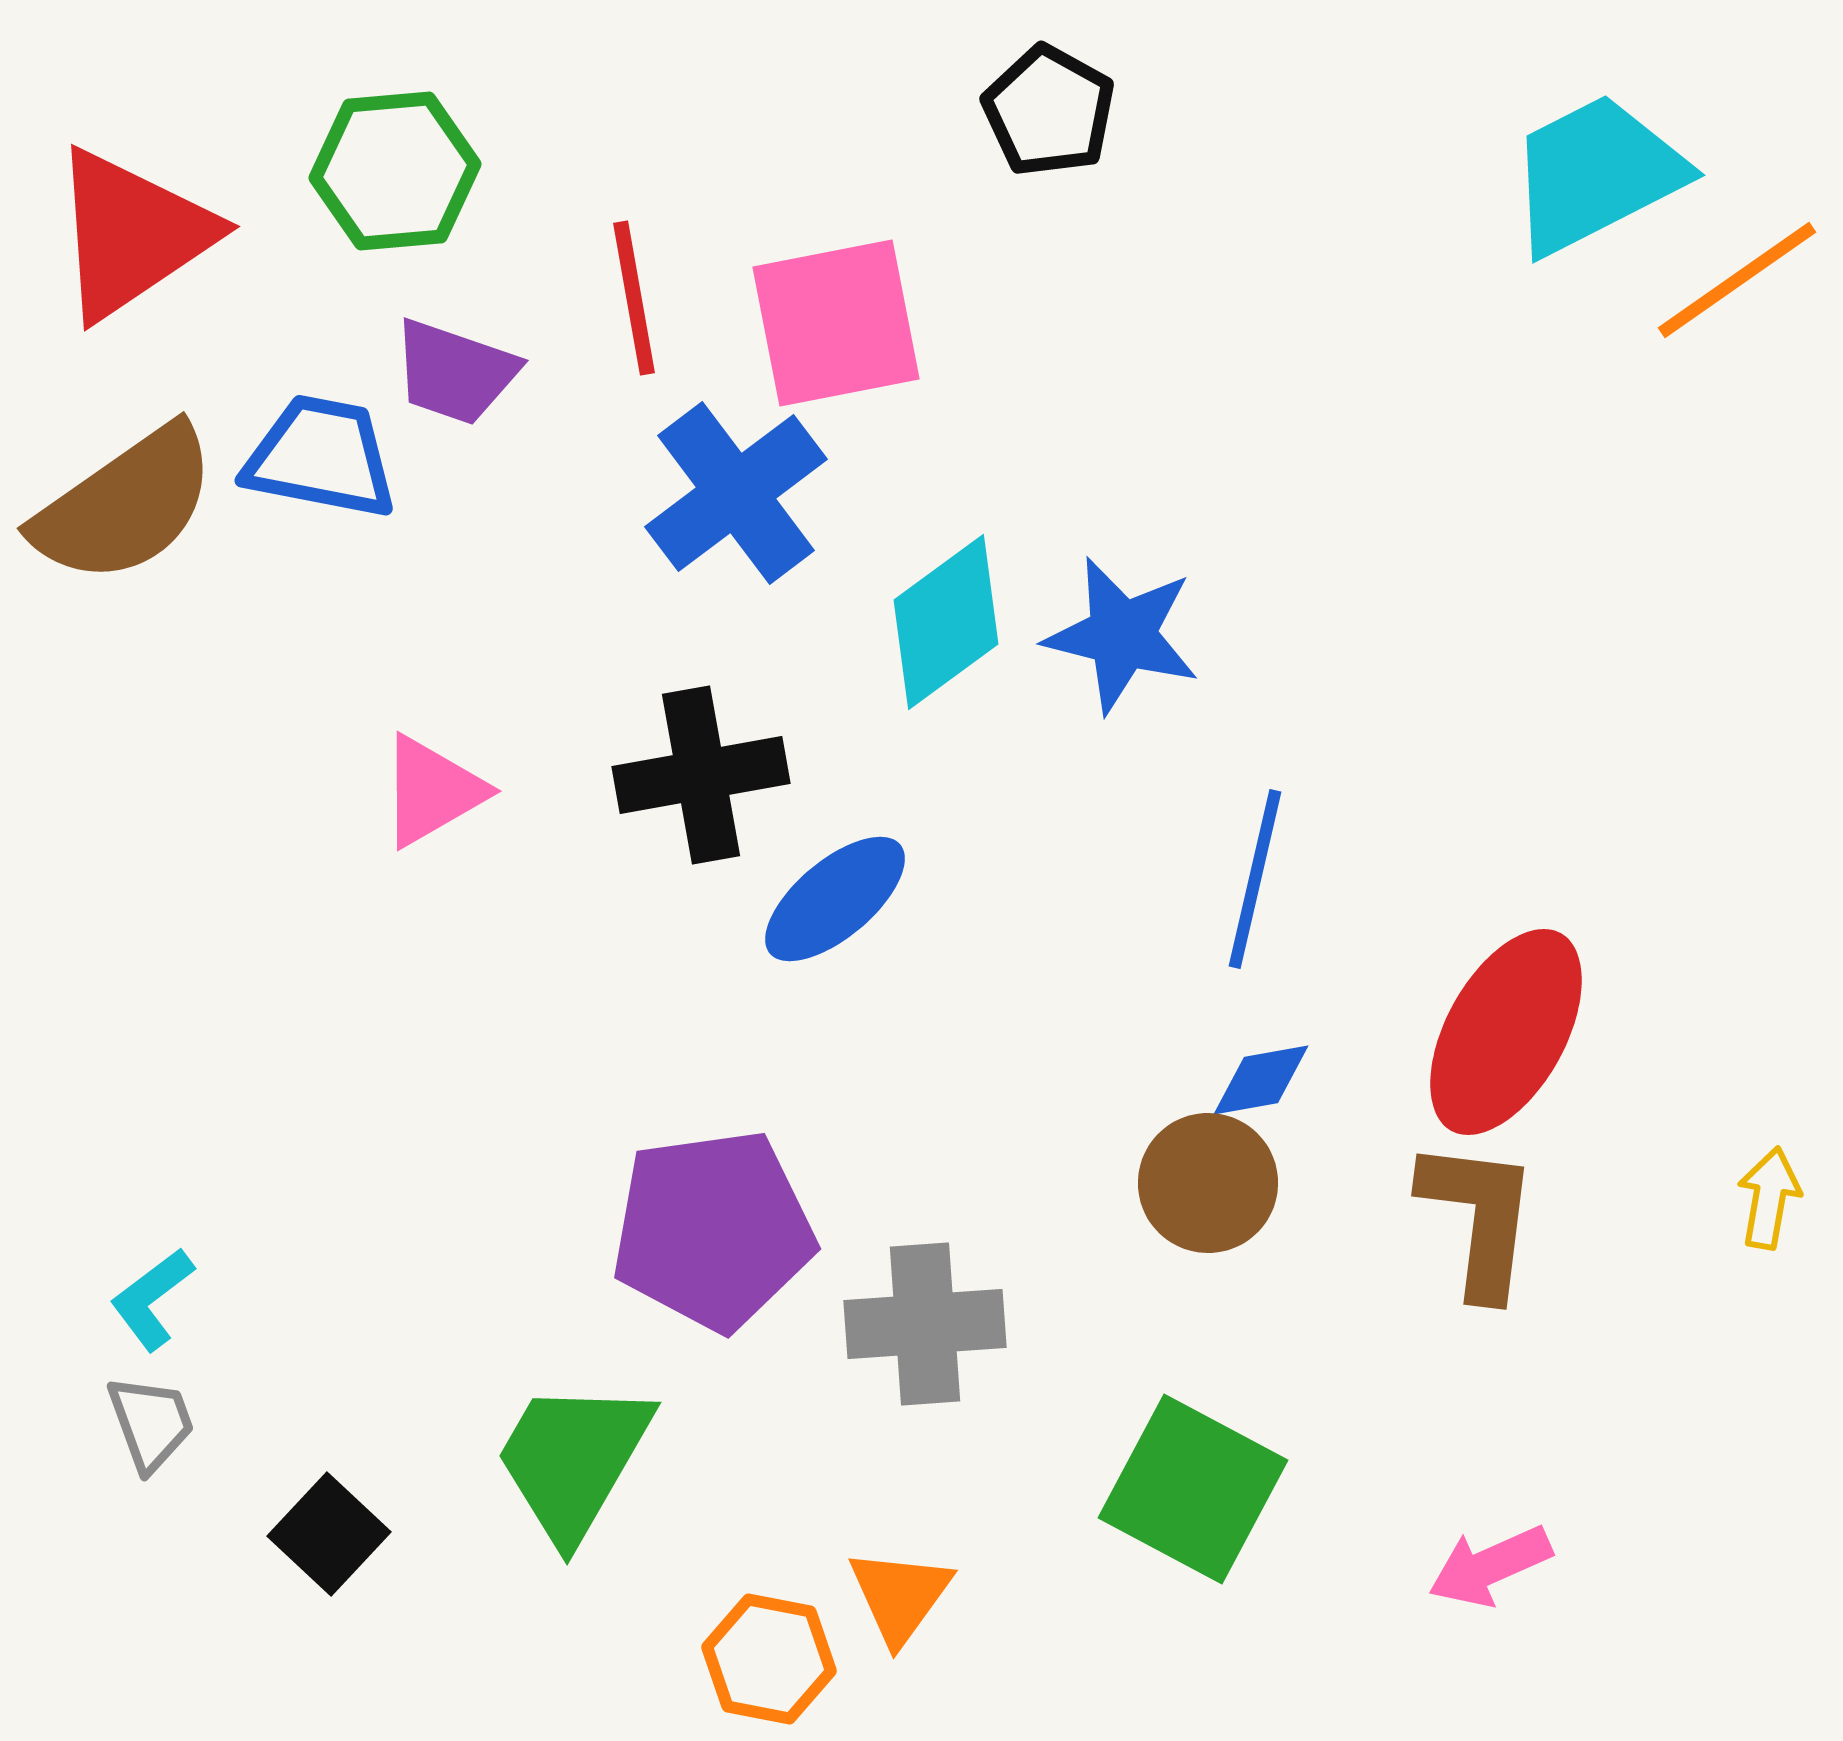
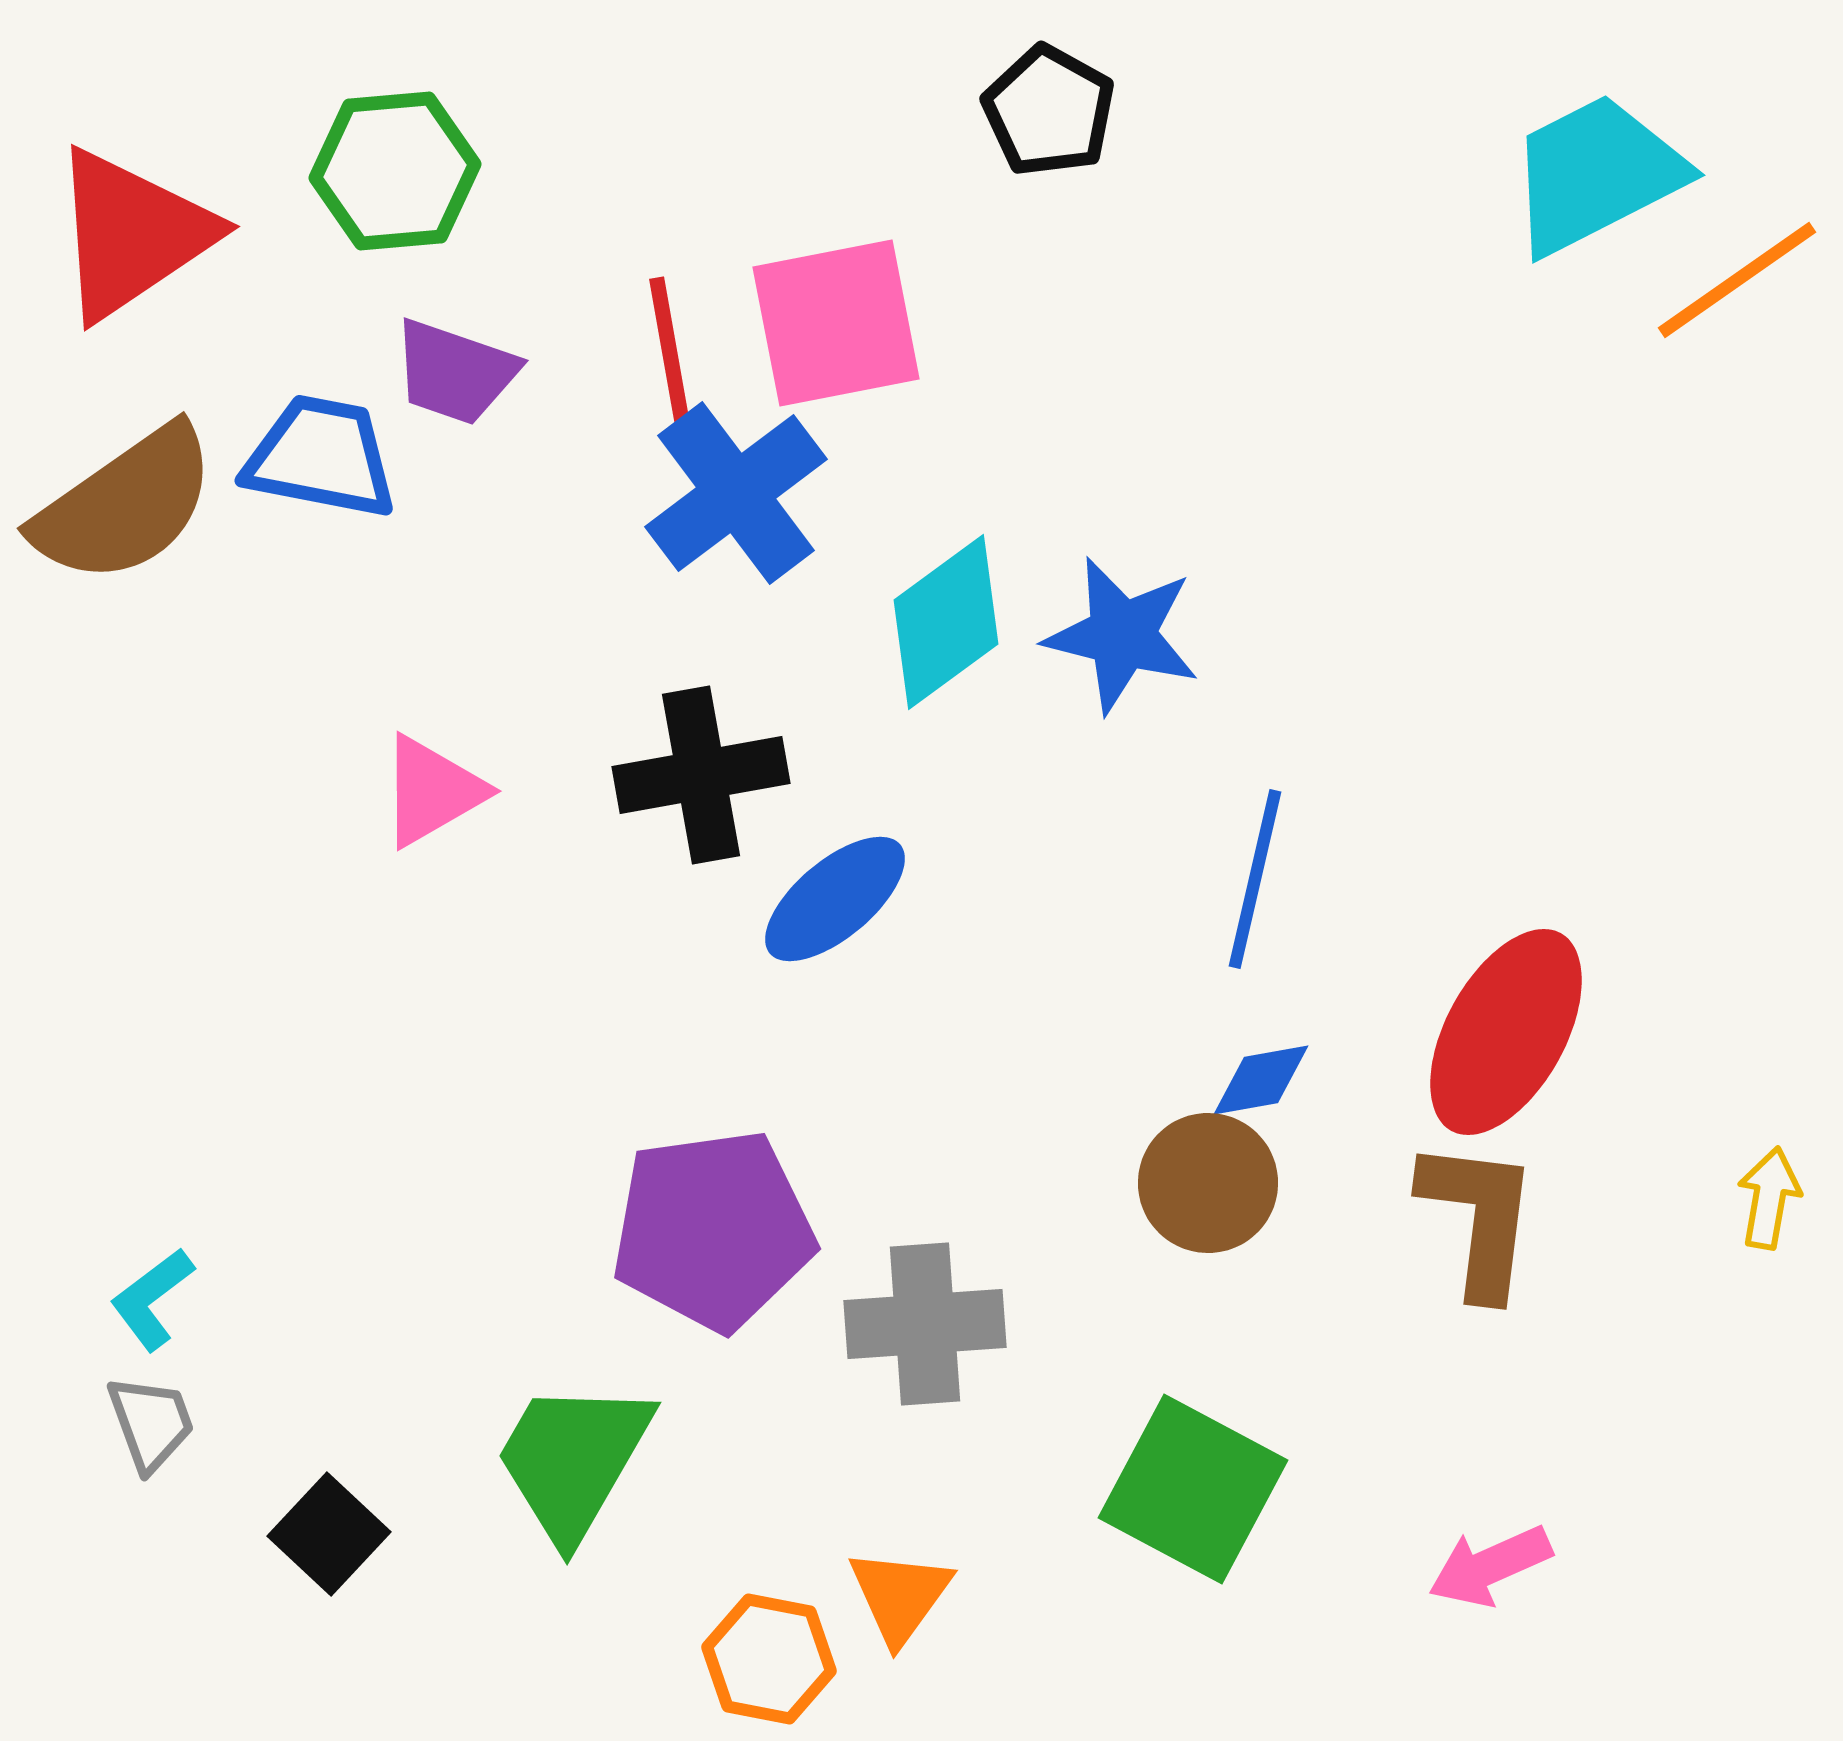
red line: moved 36 px right, 56 px down
